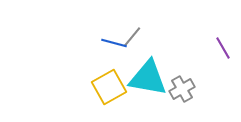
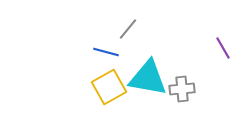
gray line: moved 4 px left, 8 px up
blue line: moved 8 px left, 9 px down
gray cross: rotated 25 degrees clockwise
